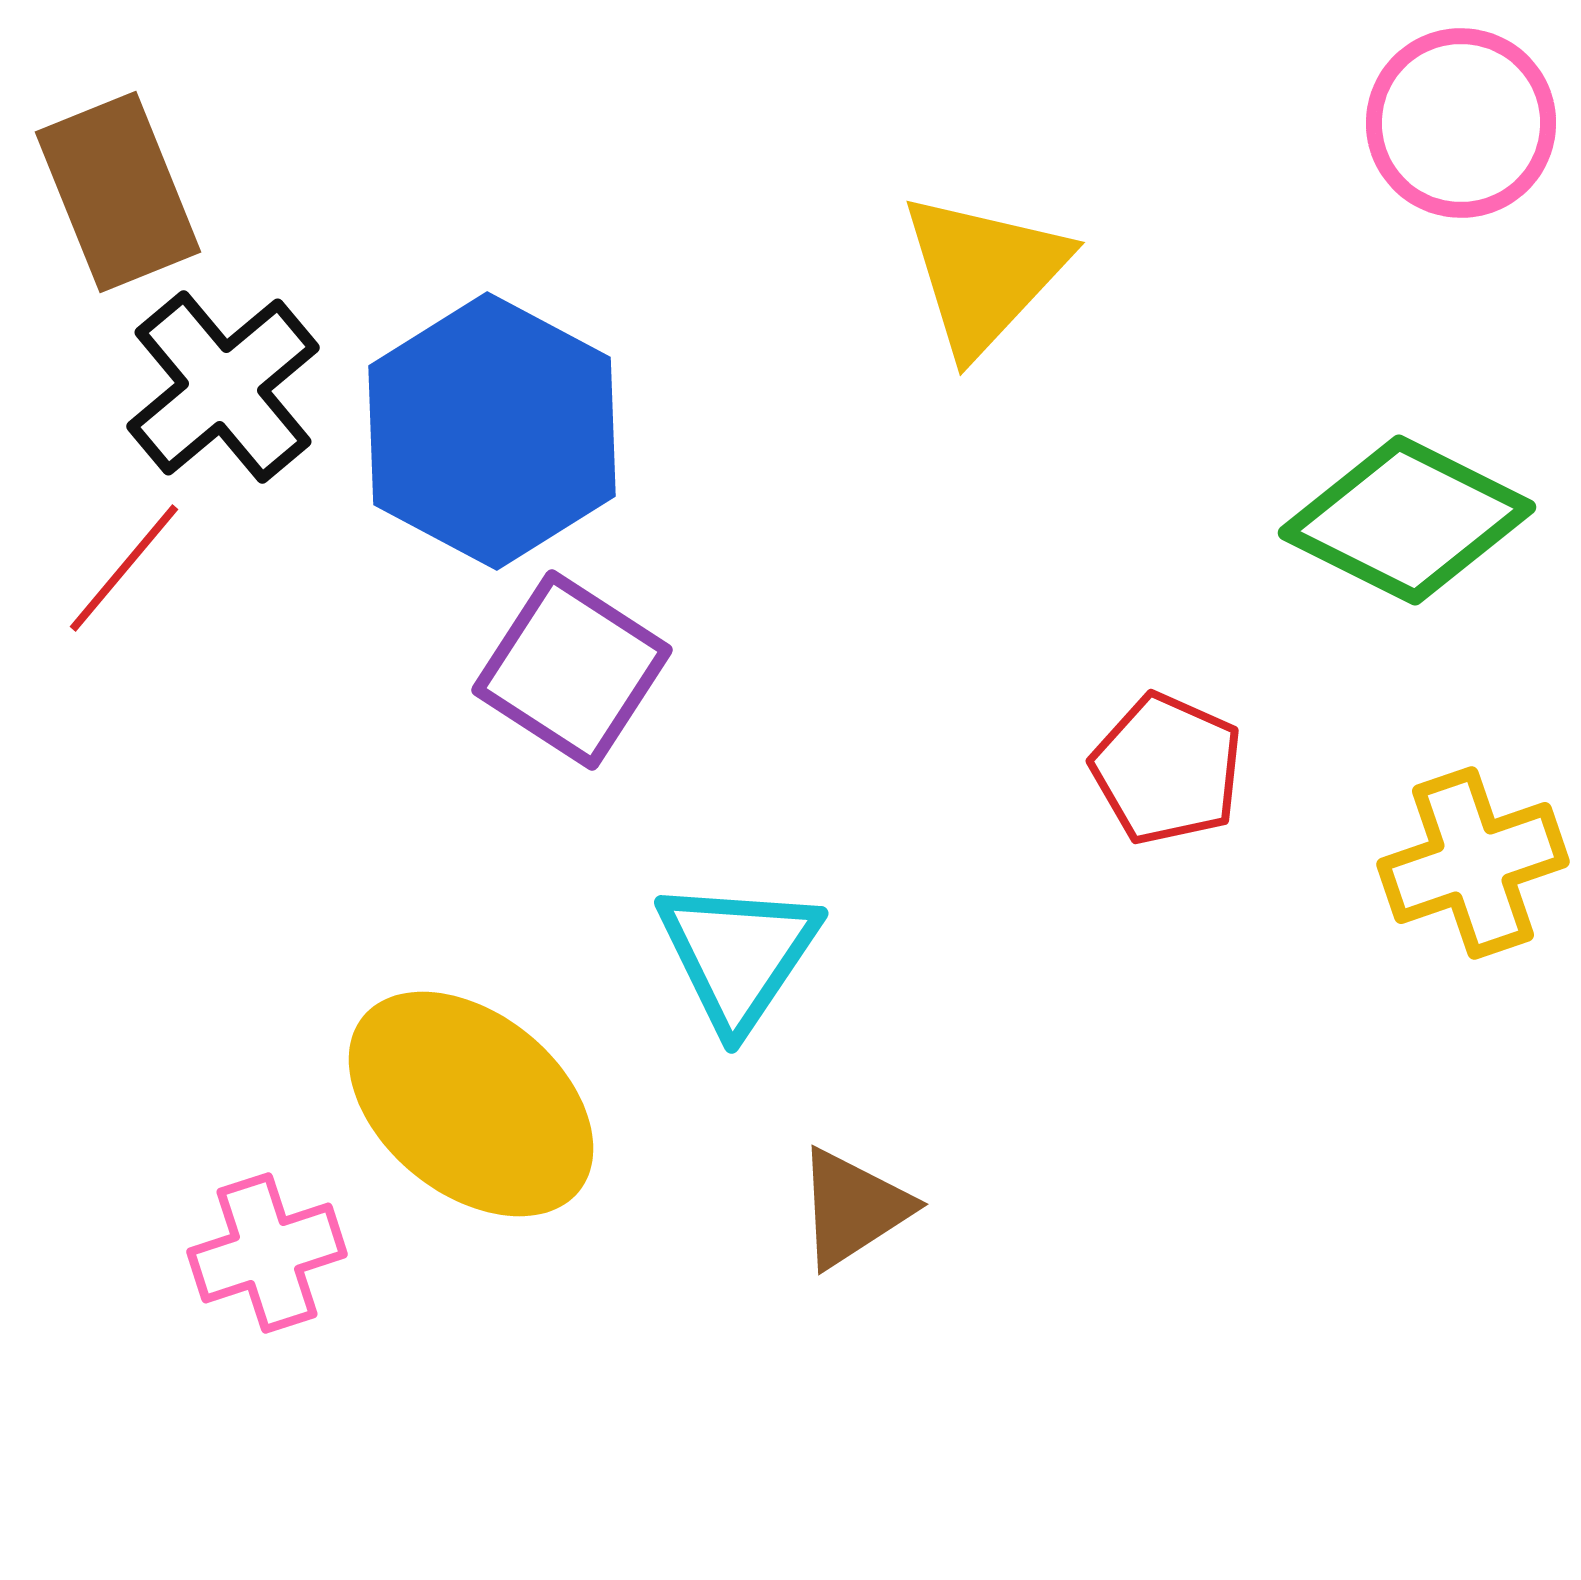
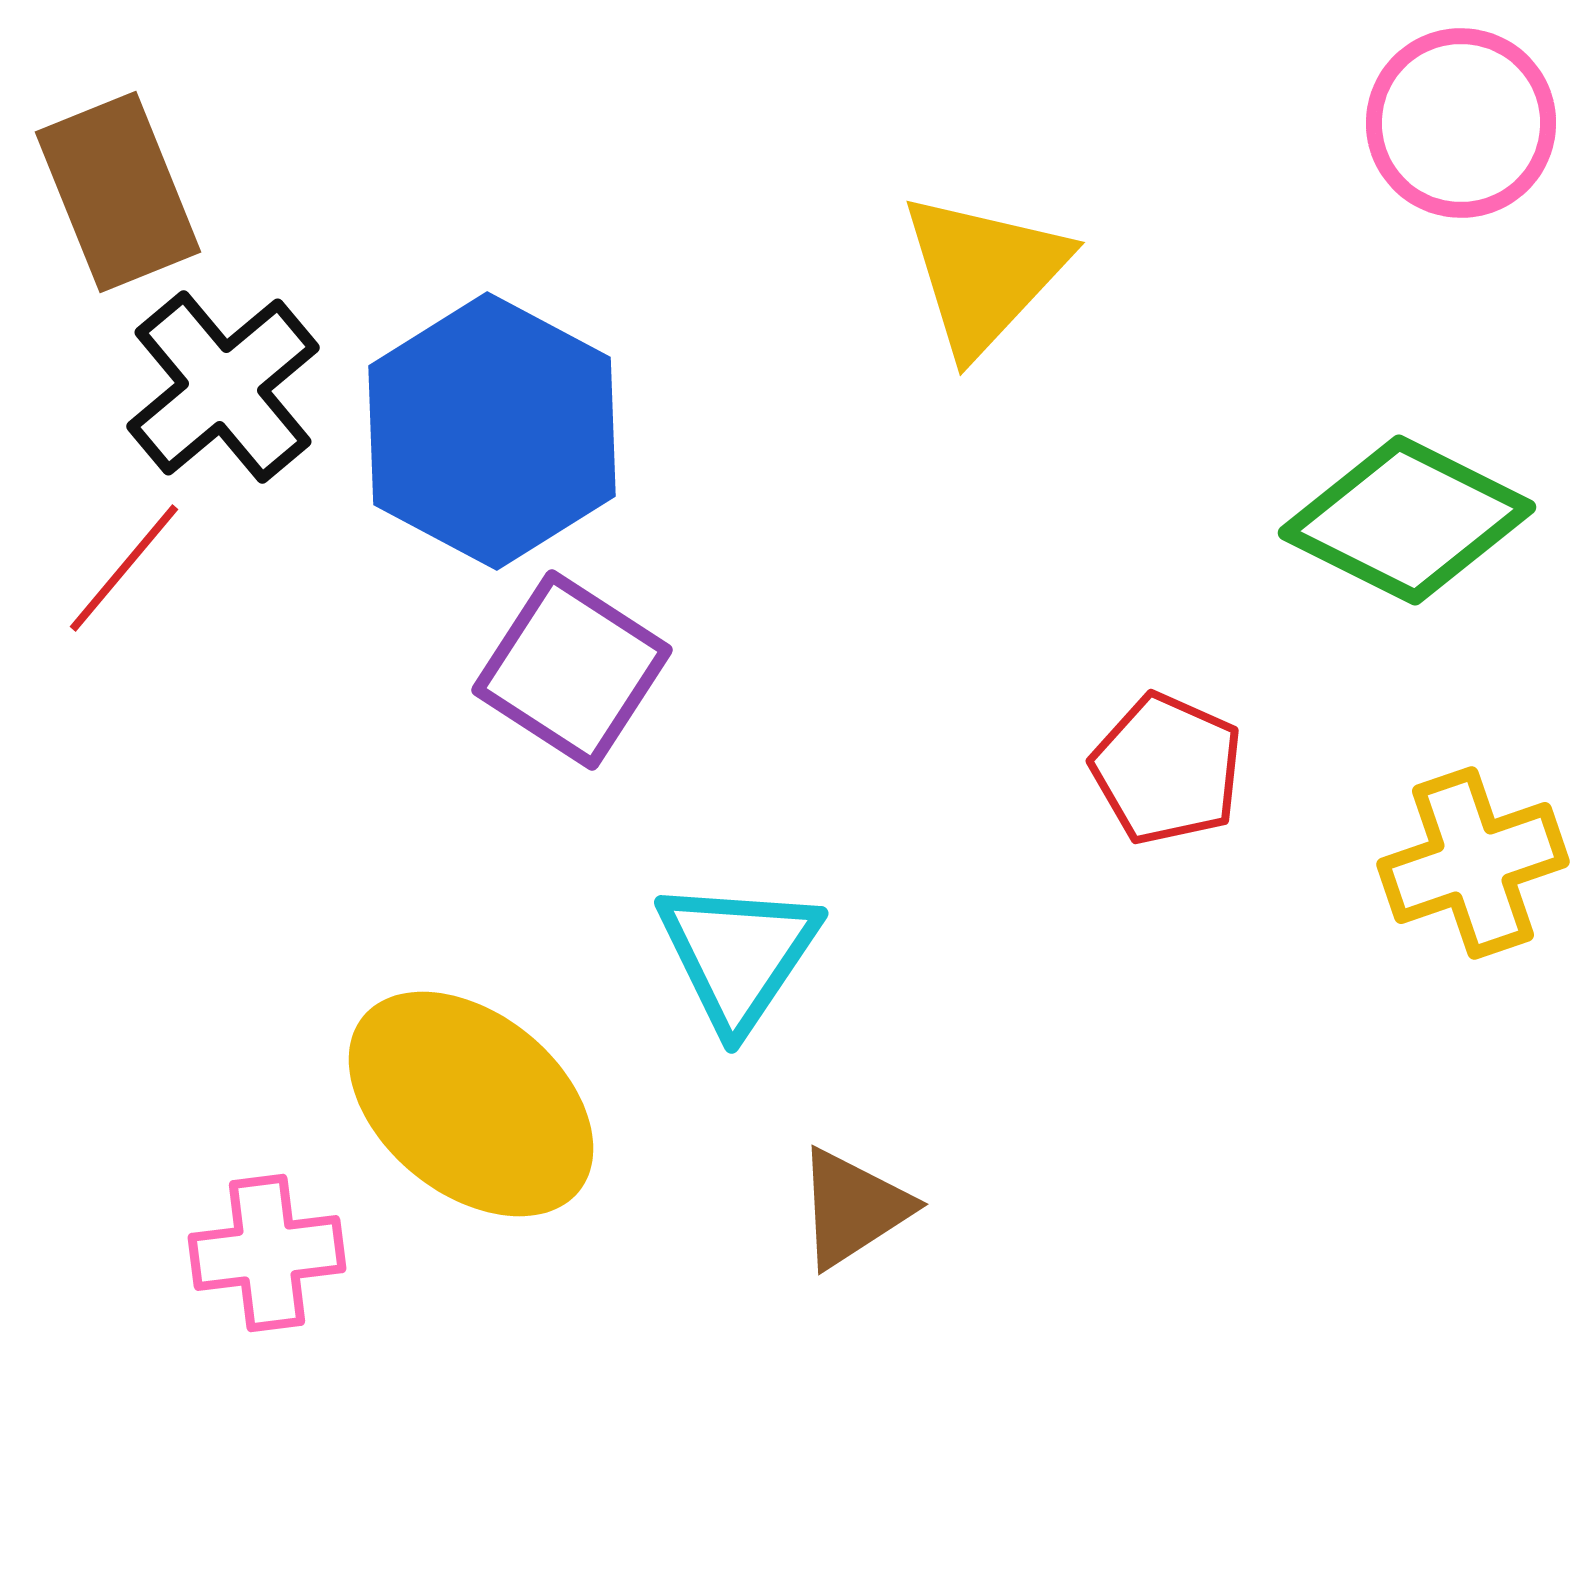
pink cross: rotated 11 degrees clockwise
